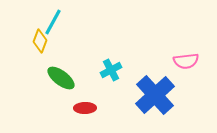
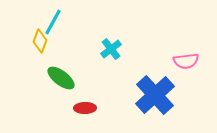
cyan cross: moved 21 px up; rotated 10 degrees counterclockwise
